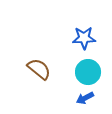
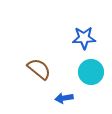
cyan circle: moved 3 px right
blue arrow: moved 21 px left; rotated 18 degrees clockwise
